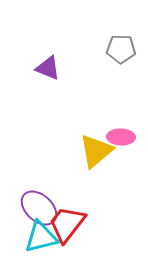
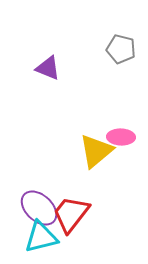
gray pentagon: rotated 12 degrees clockwise
red trapezoid: moved 4 px right, 10 px up
